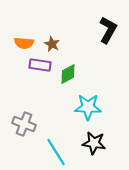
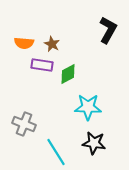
purple rectangle: moved 2 px right
